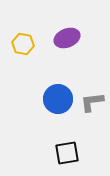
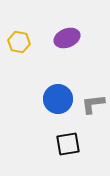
yellow hexagon: moved 4 px left, 2 px up
gray L-shape: moved 1 px right, 2 px down
black square: moved 1 px right, 9 px up
